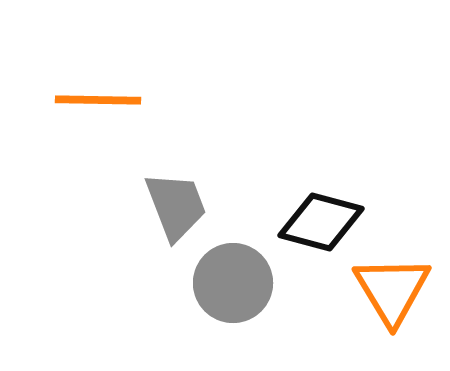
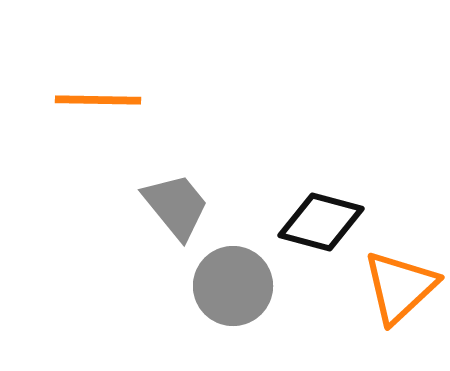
gray trapezoid: rotated 18 degrees counterclockwise
gray circle: moved 3 px down
orange triangle: moved 8 px right, 3 px up; rotated 18 degrees clockwise
